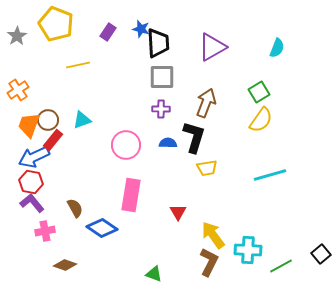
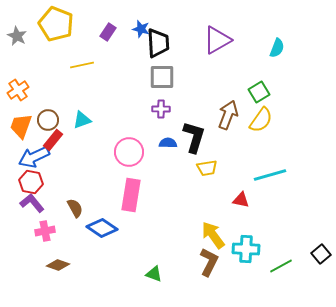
gray star: rotated 12 degrees counterclockwise
purple triangle: moved 5 px right, 7 px up
yellow line: moved 4 px right
brown arrow: moved 22 px right, 12 px down
orange trapezoid: moved 8 px left, 1 px down
pink circle: moved 3 px right, 7 px down
red triangle: moved 63 px right, 12 px up; rotated 48 degrees counterclockwise
cyan cross: moved 2 px left, 1 px up
brown diamond: moved 7 px left
